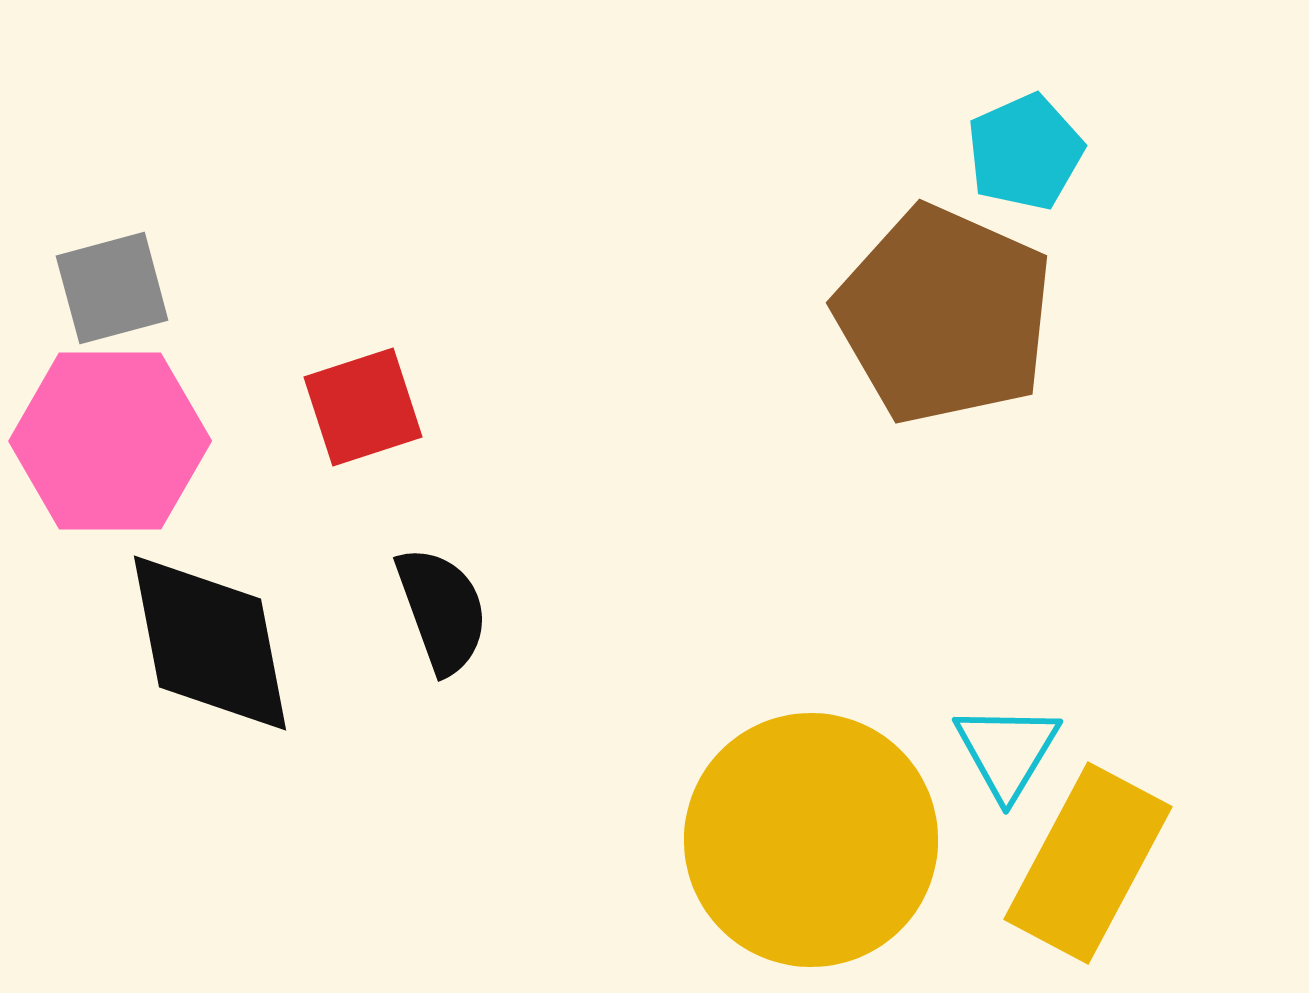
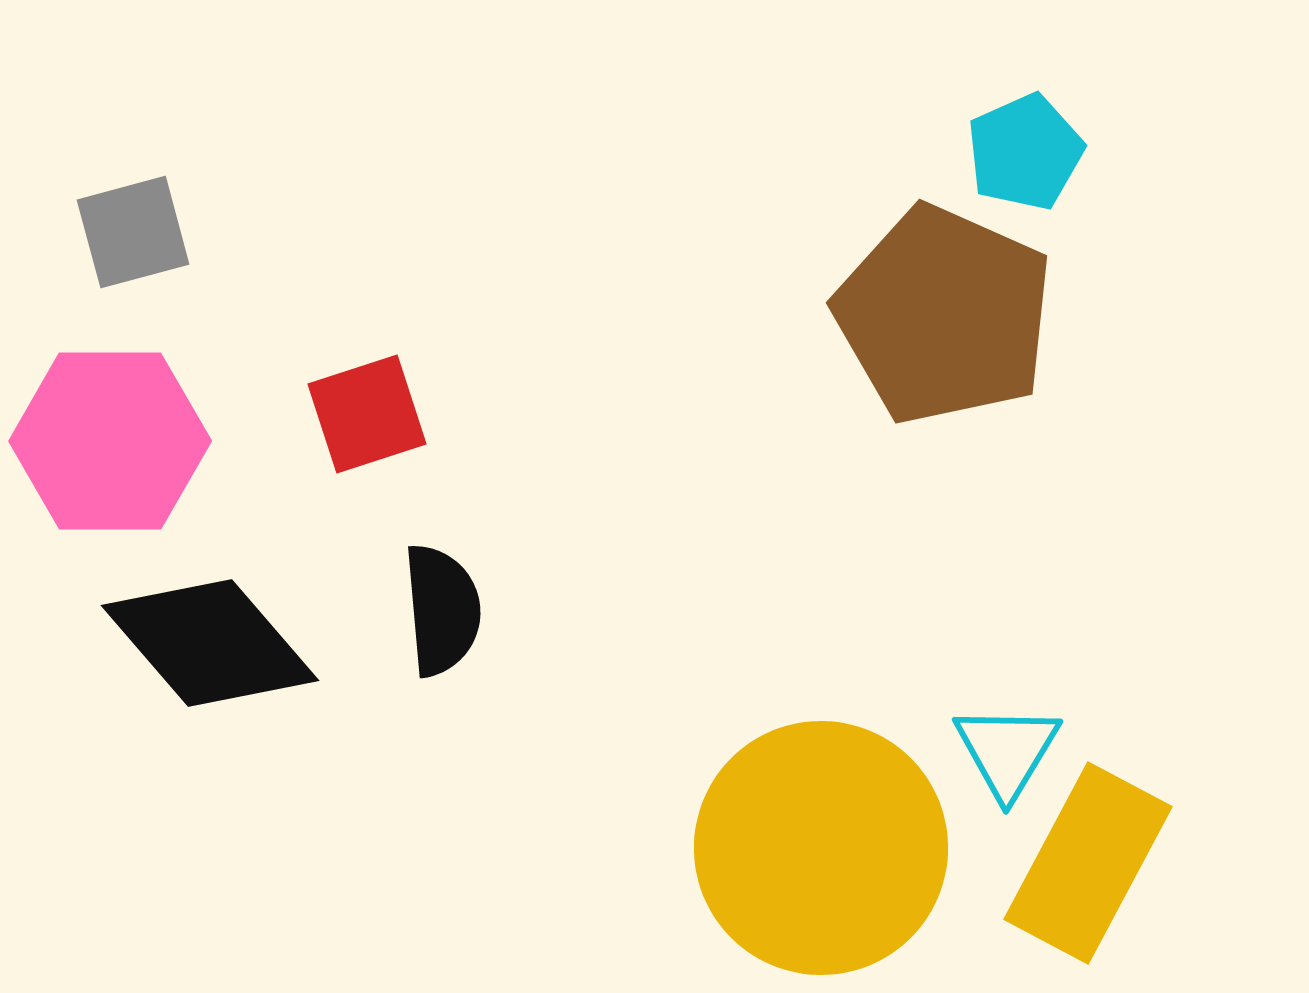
gray square: moved 21 px right, 56 px up
red square: moved 4 px right, 7 px down
black semicircle: rotated 15 degrees clockwise
black diamond: rotated 30 degrees counterclockwise
yellow circle: moved 10 px right, 8 px down
